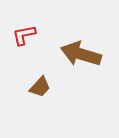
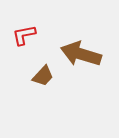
brown trapezoid: moved 3 px right, 11 px up
